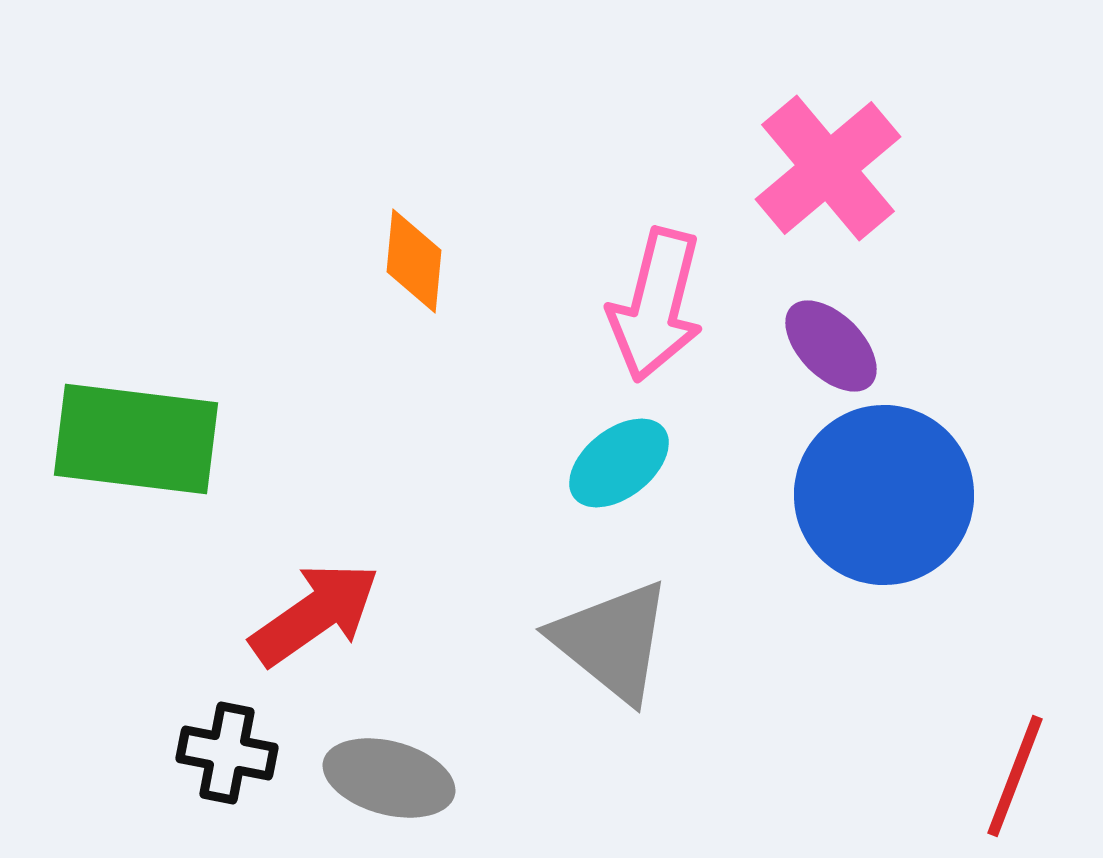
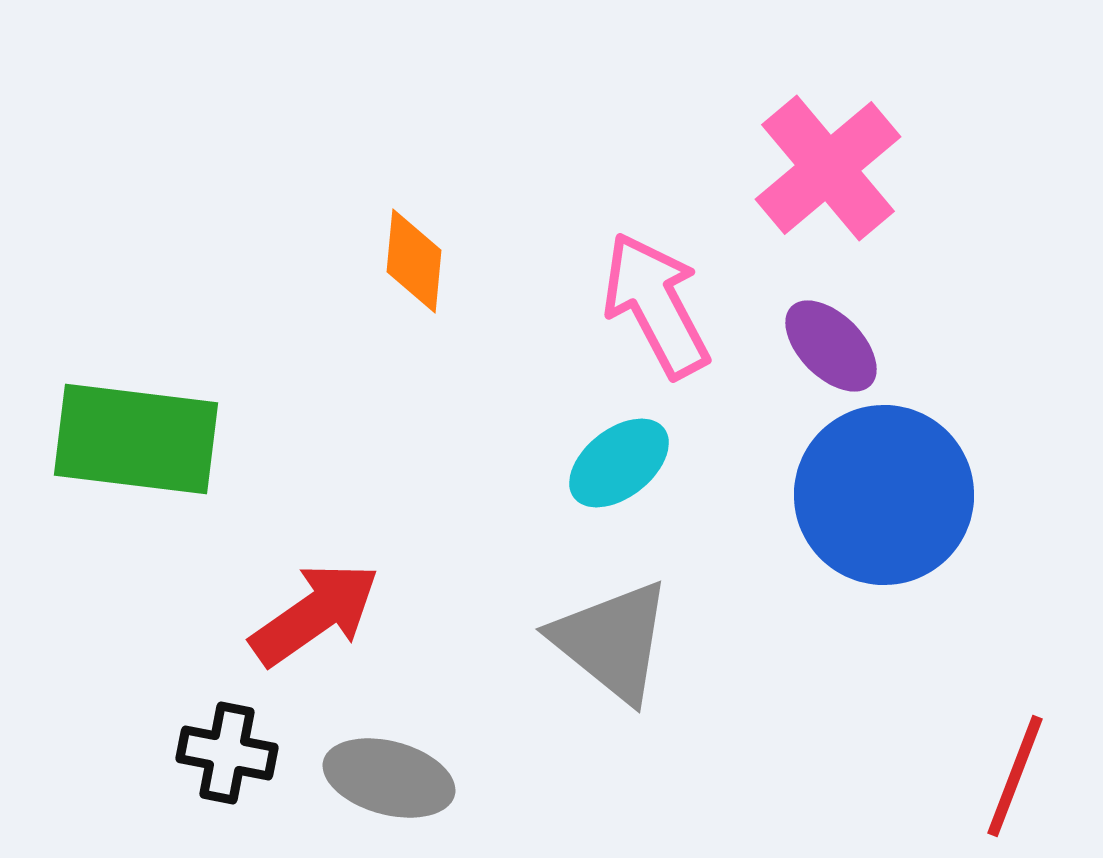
pink arrow: rotated 138 degrees clockwise
